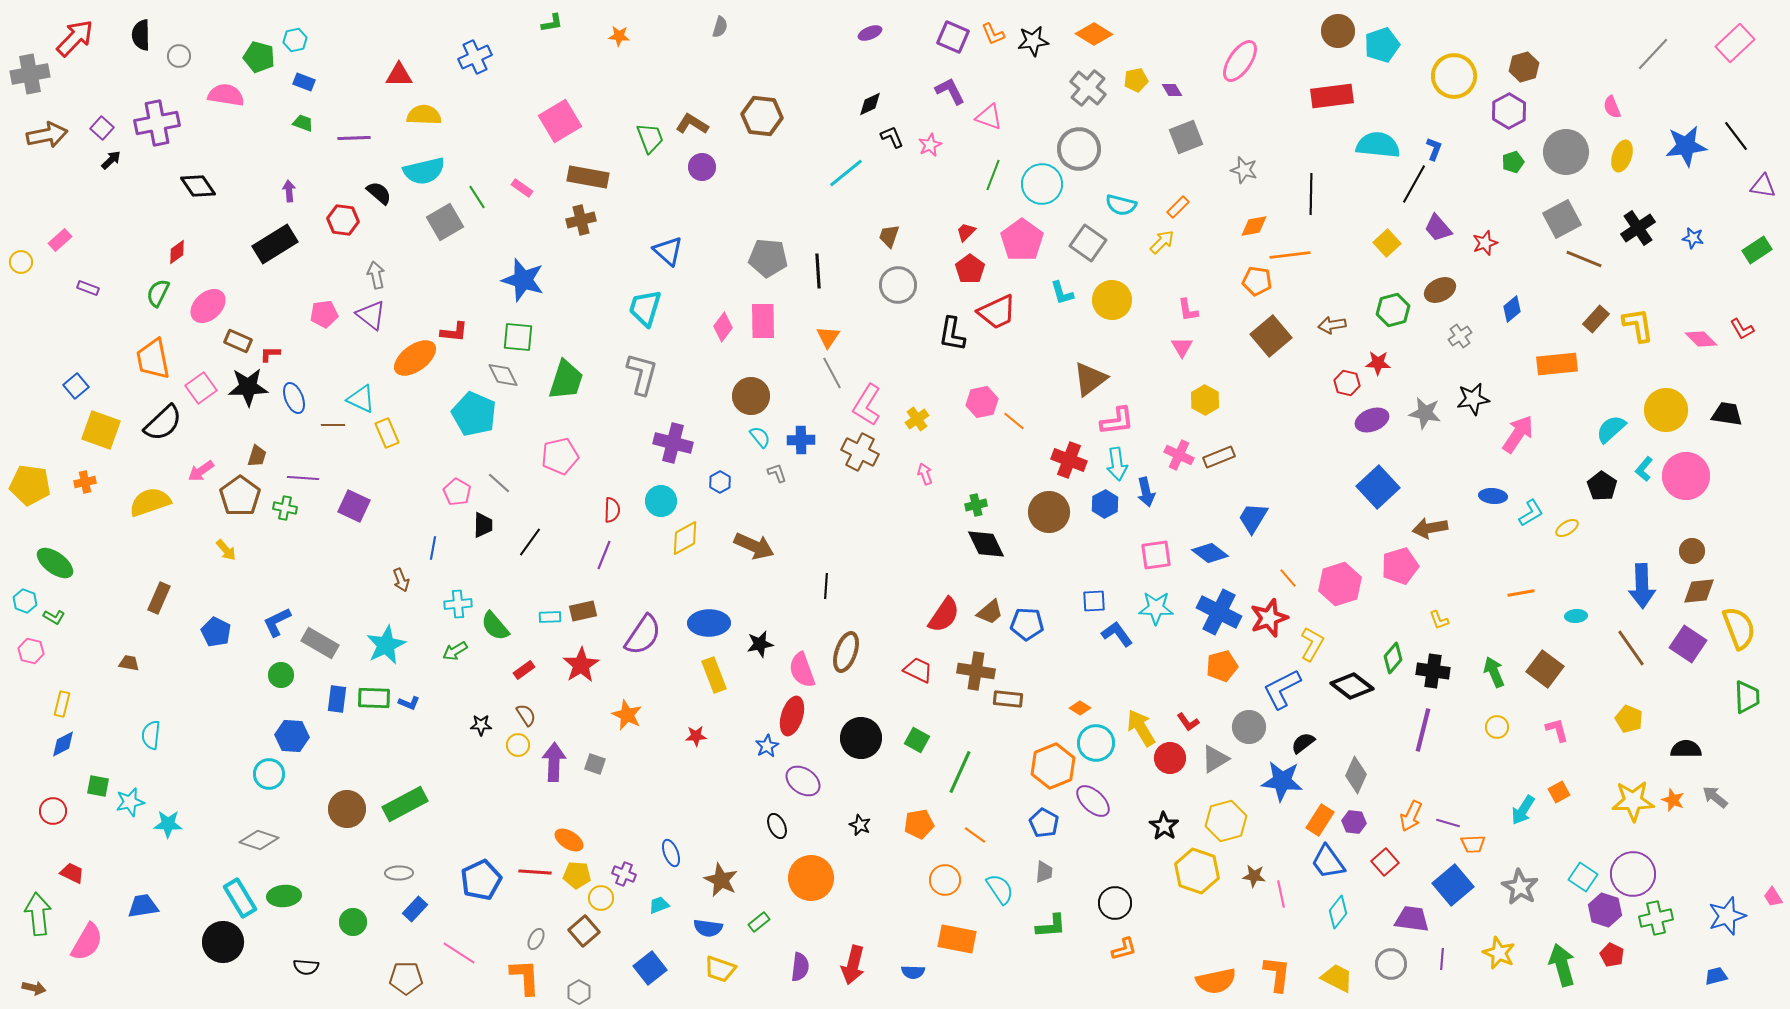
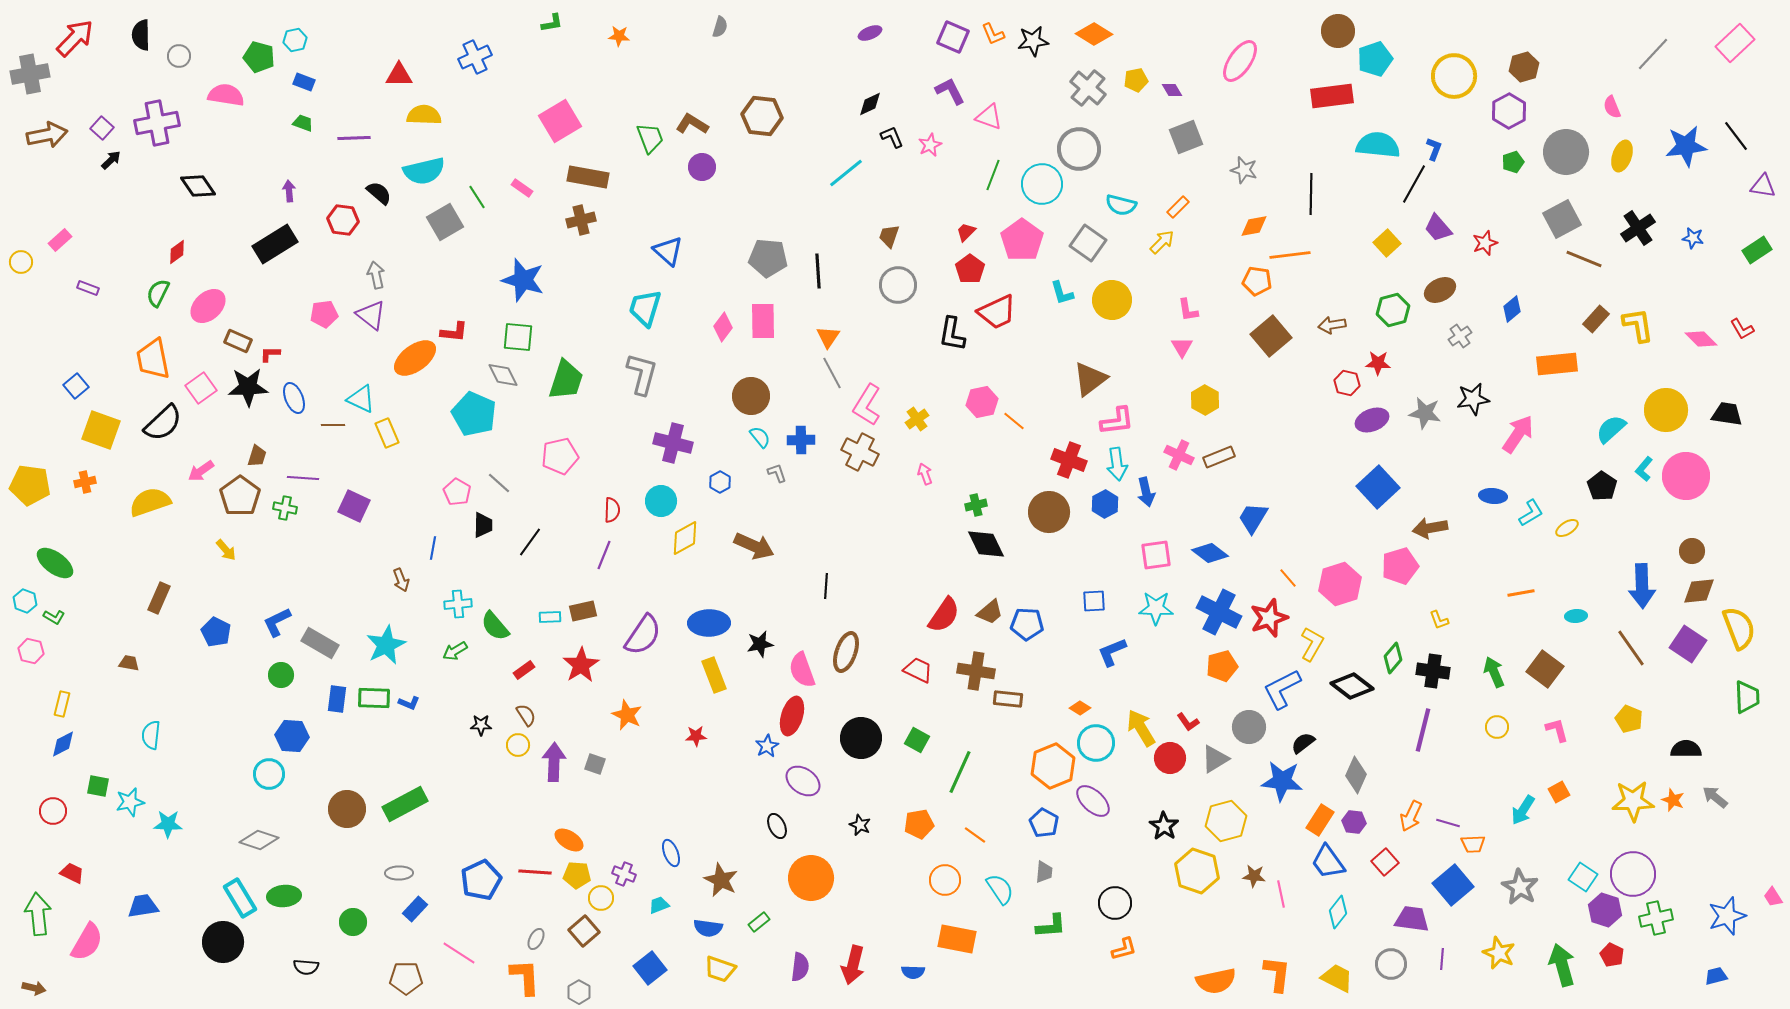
cyan pentagon at (1382, 45): moved 7 px left, 14 px down
blue L-shape at (1117, 634): moved 5 px left, 18 px down; rotated 76 degrees counterclockwise
